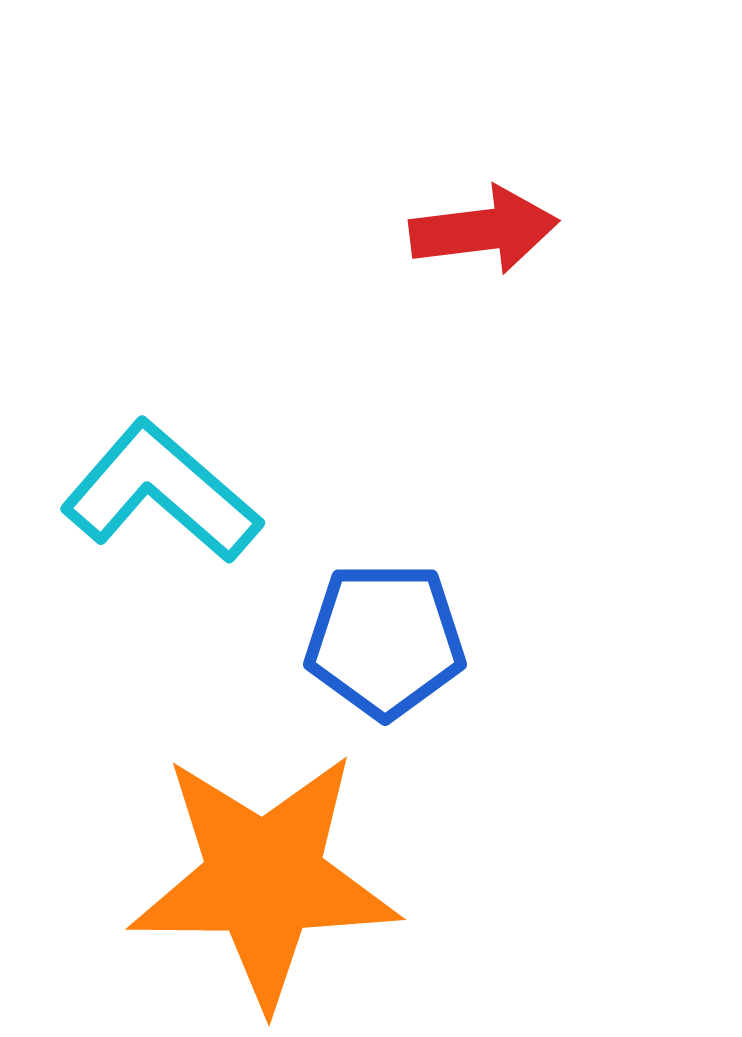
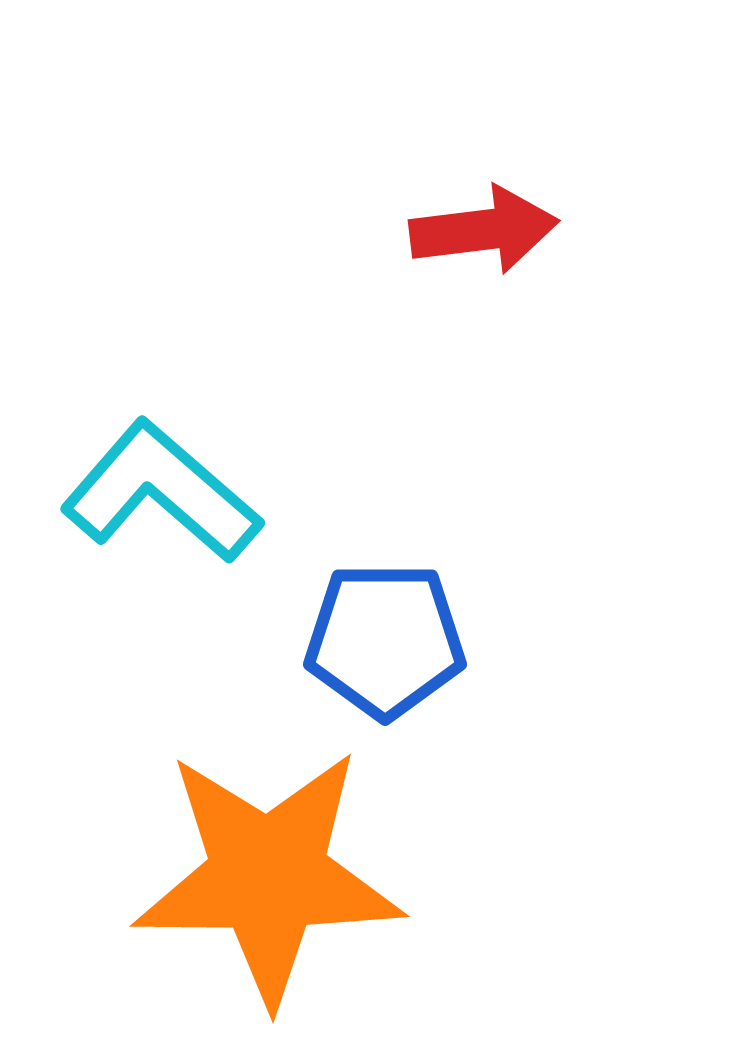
orange star: moved 4 px right, 3 px up
